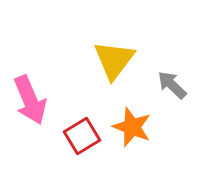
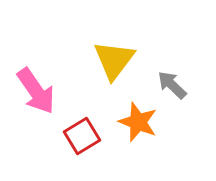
pink arrow: moved 6 px right, 9 px up; rotated 12 degrees counterclockwise
orange star: moved 6 px right, 5 px up
